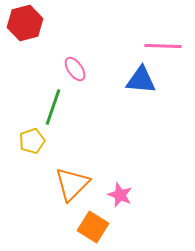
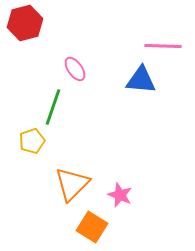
orange square: moved 1 px left
